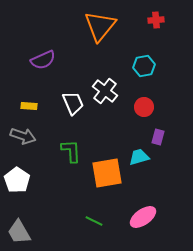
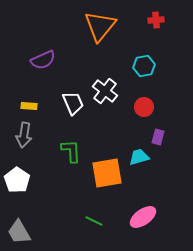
gray arrow: moved 1 px right, 1 px up; rotated 80 degrees clockwise
